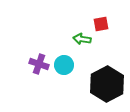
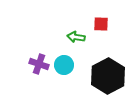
red square: rotated 14 degrees clockwise
green arrow: moved 6 px left, 2 px up
black hexagon: moved 1 px right, 8 px up
